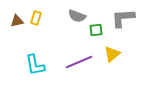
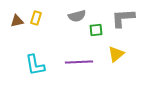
gray semicircle: rotated 36 degrees counterclockwise
yellow triangle: moved 4 px right
purple line: rotated 20 degrees clockwise
